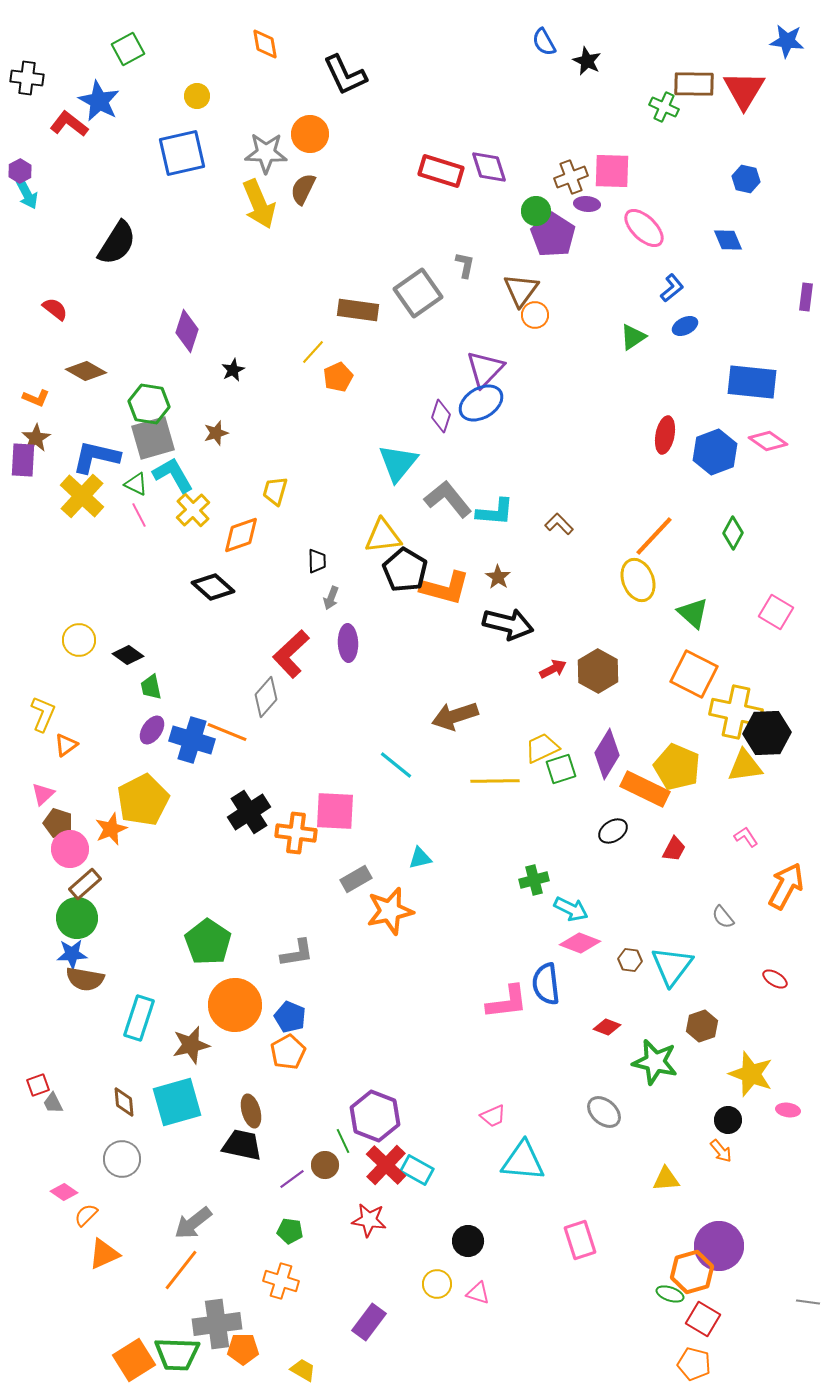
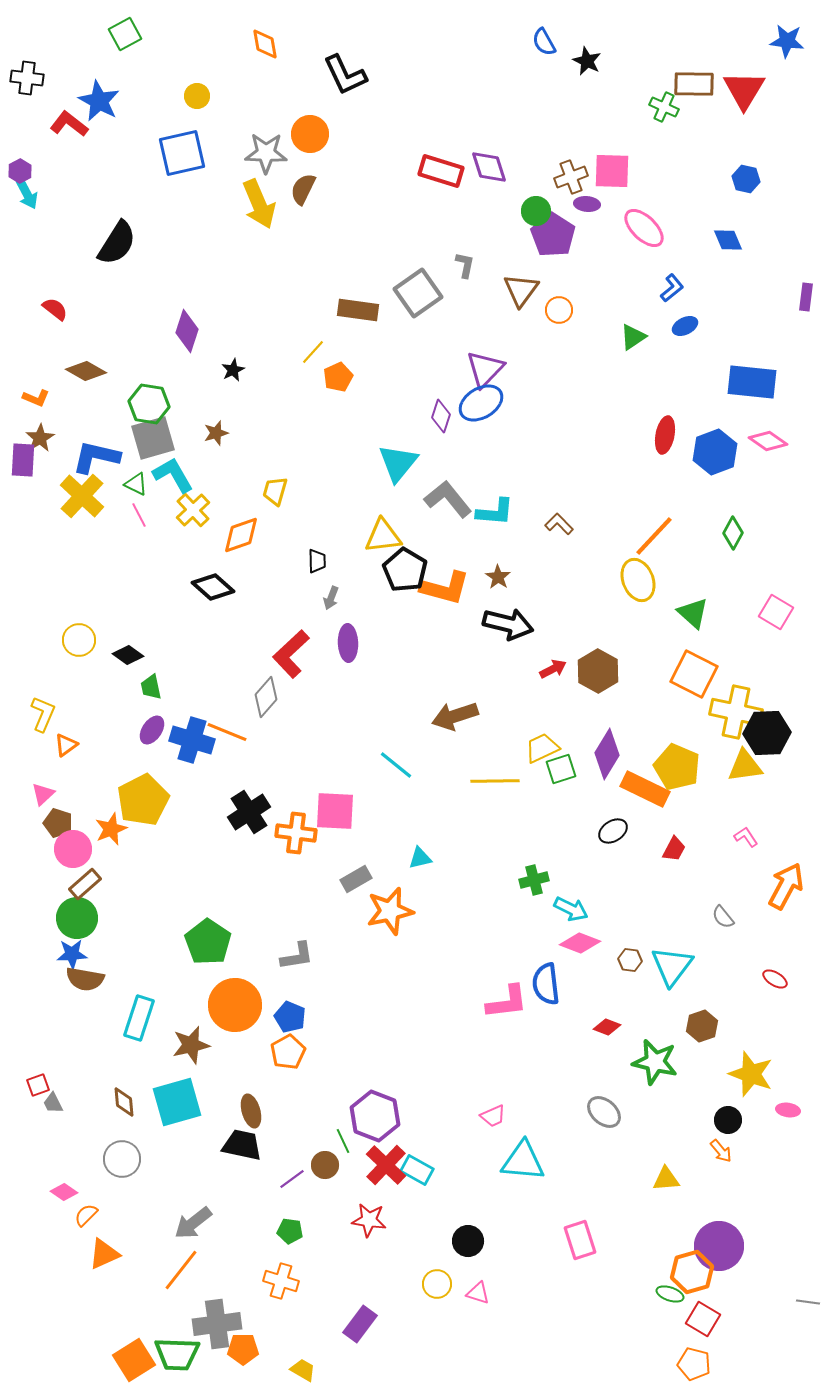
green square at (128, 49): moved 3 px left, 15 px up
orange circle at (535, 315): moved 24 px right, 5 px up
brown star at (36, 438): moved 4 px right
pink circle at (70, 849): moved 3 px right
gray L-shape at (297, 953): moved 3 px down
purple rectangle at (369, 1322): moved 9 px left, 2 px down
